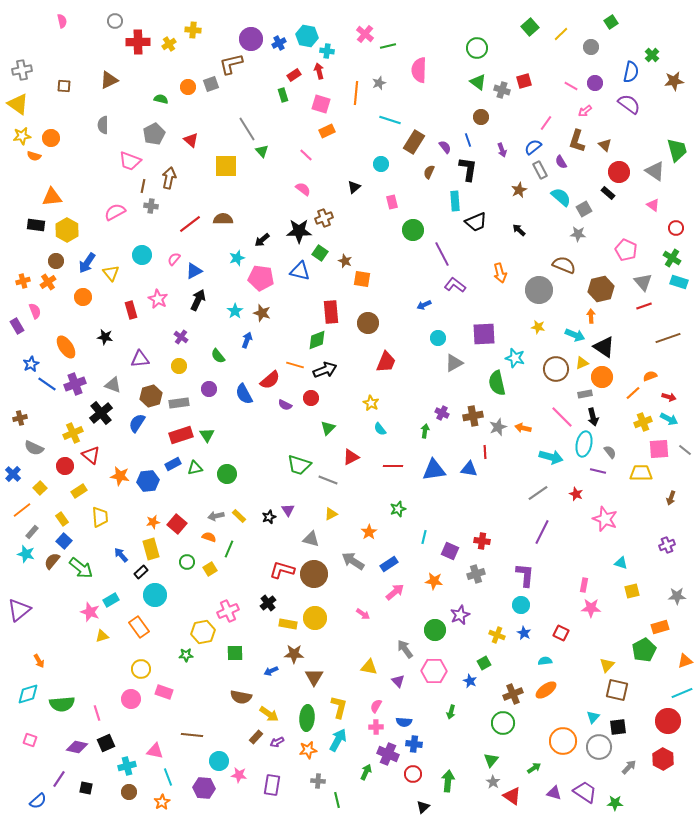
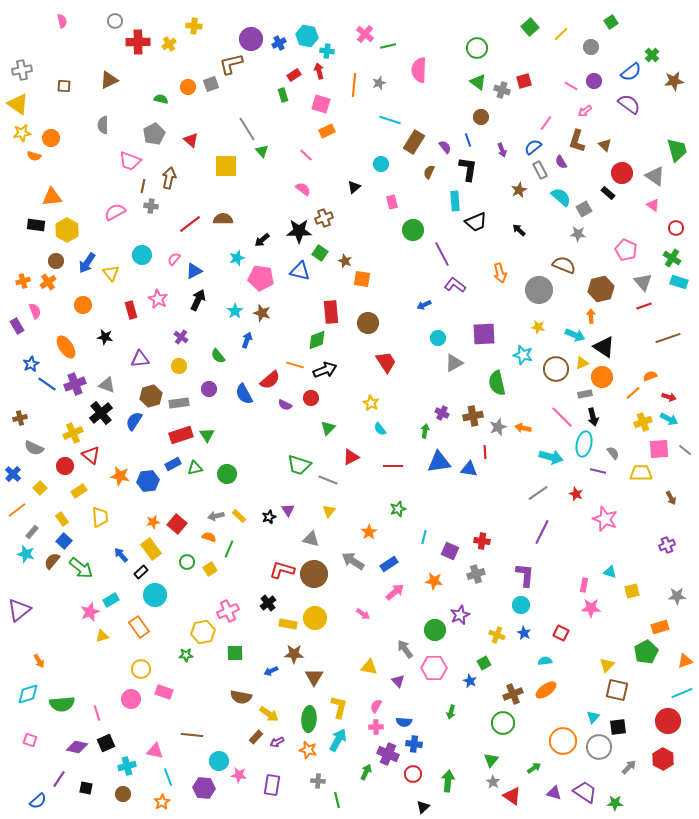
yellow cross at (193, 30): moved 1 px right, 4 px up
blue semicircle at (631, 72): rotated 40 degrees clockwise
purple circle at (595, 83): moved 1 px left, 2 px up
orange line at (356, 93): moved 2 px left, 8 px up
yellow star at (22, 136): moved 3 px up
gray triangle at (655, 171): moved 5 px down
red circle at (619, 172): moved 3 px right, 1 px down
orange circle at (83, 297): moved 8 px down
cyan star at (515, 358): moved 8 px right, 3 px up
red trapezoid at (386, 362): rotated 55 degrees counterclockwise
gray triangle at (113, 385): moved 6 px left
blue semicircle at (137, 423): moved 3 px left, 2 px up
gray semicircle at (610, 452): moved 3 px right, 1 px down
blue triangle at (434, 470): moved 5 px right, 8 px up
brown arrow at (671, 498): rotated 48 degrees counterclockwise
orange line at (22, 510): moved 5 px left
yellow triangle at (331, 514): moved 2 px left, 3 px up; rotated 24 degrees counterclockwise
yellow rectangle at (151, 549): rotated 20 degrees counterclockwise
cyan triangle at (621, 563): moved 11 px left, 9 px down
pink star at (90, 612): rotated 30 degrees clockwise
green pentagon at (644, 650): moved 2 px right, 2 px down
pink hexagon at (434, 671): moved 3 px up
green ellipse at (307, 718): moved 2 px right, 1 px down
orange star at (308, 750): rotated 24 degrees clockwise
brown circle at (129, 792): moved 6 px left, 2 px down
